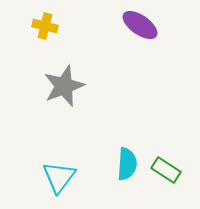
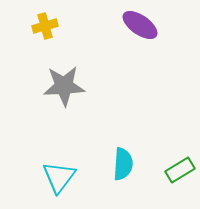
yellow cross: rotated 30 degrees counterclockwise
gray star: rotated 18 degrees clockwise
cyan semicircle: moved 4 px left
green rectangle: moved 14 px right; rotated 64 degrees counterclockwise
